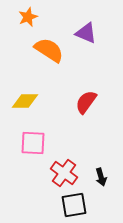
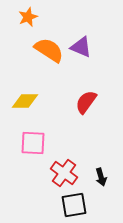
purple triangle: moved 5 px left, 14 px down
